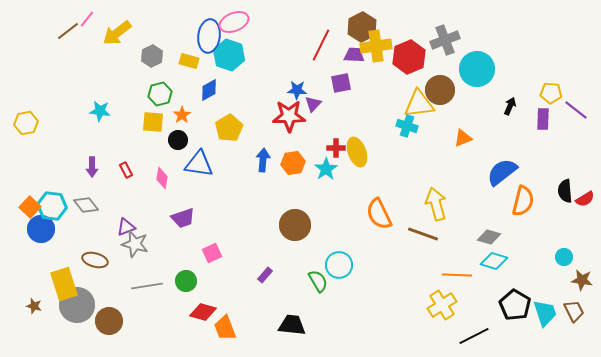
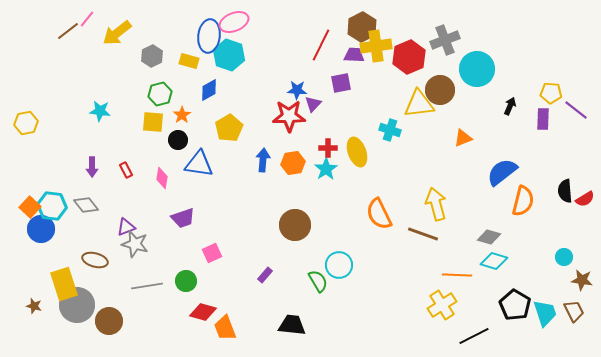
cyan cross at (407, 126): moved 17 px left, 4 px down
red cross at (336, 148): moved 8 px left
